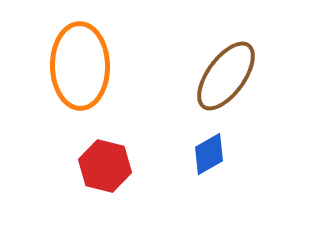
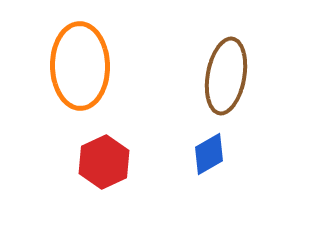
brown ellipse: rotated 26 degrees counterclockwise
red hexagon: moved 1 px left, 4 px up; rotated 21 degrees clockwise
